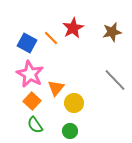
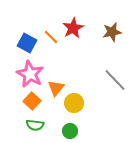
orange line: moved 1 px up
green semicircle: rotated 48 degrees counterclockwise
